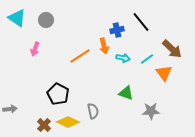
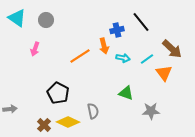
black pentagon: moved 1 px up
